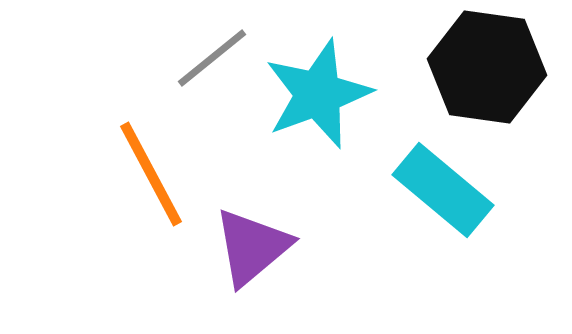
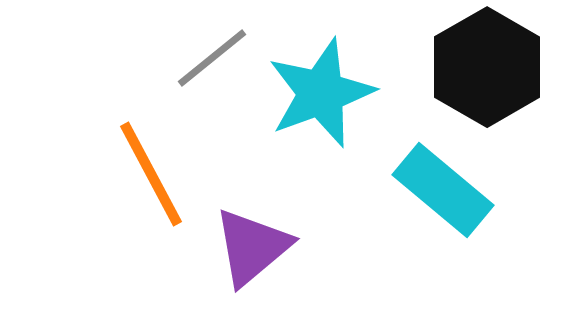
black hexagon: rotated 22 degrees clockwise
cyan star: moved 3 px right, 1 px up
